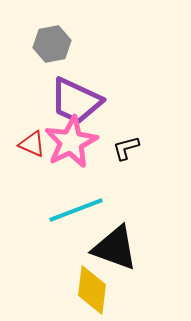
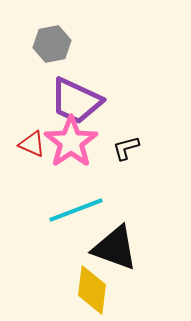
pink star: rotated 8 degrees counterclockwise
